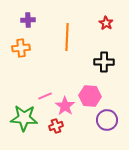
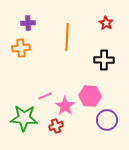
purple cross: moved 3 px down
black cross: moved 2 px up
